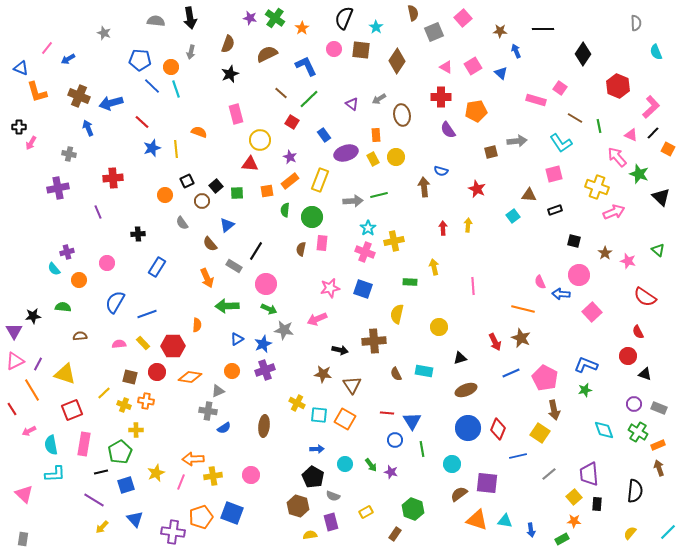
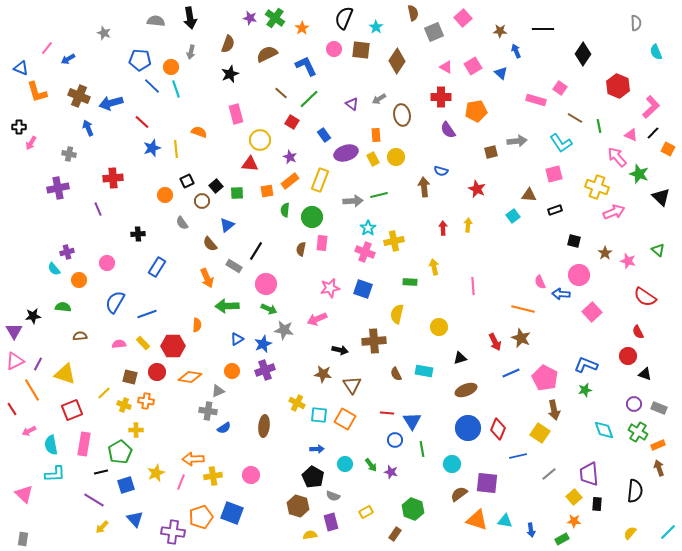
purple line at (98, 212): moved 3 px up
